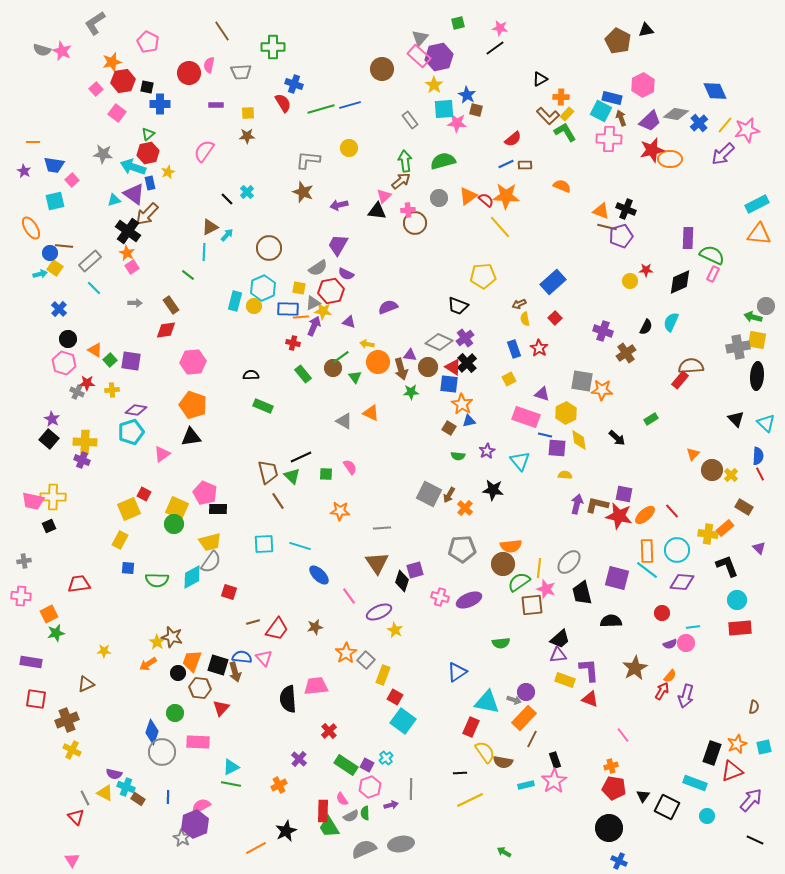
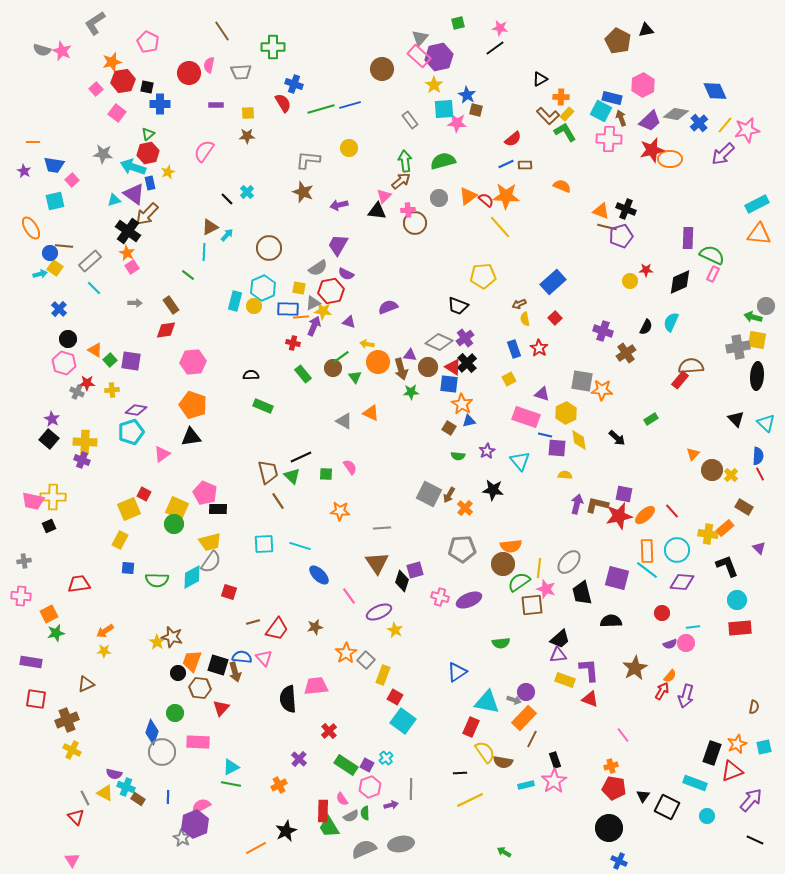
red star at (619, 516): rotated 24 degrees counterclockwise
orange arrow at (148, 664): moved 43 px left, 33 px up
